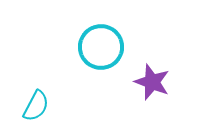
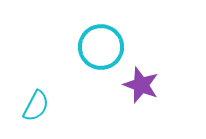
purple star: moved 11 px left, 3 px down
